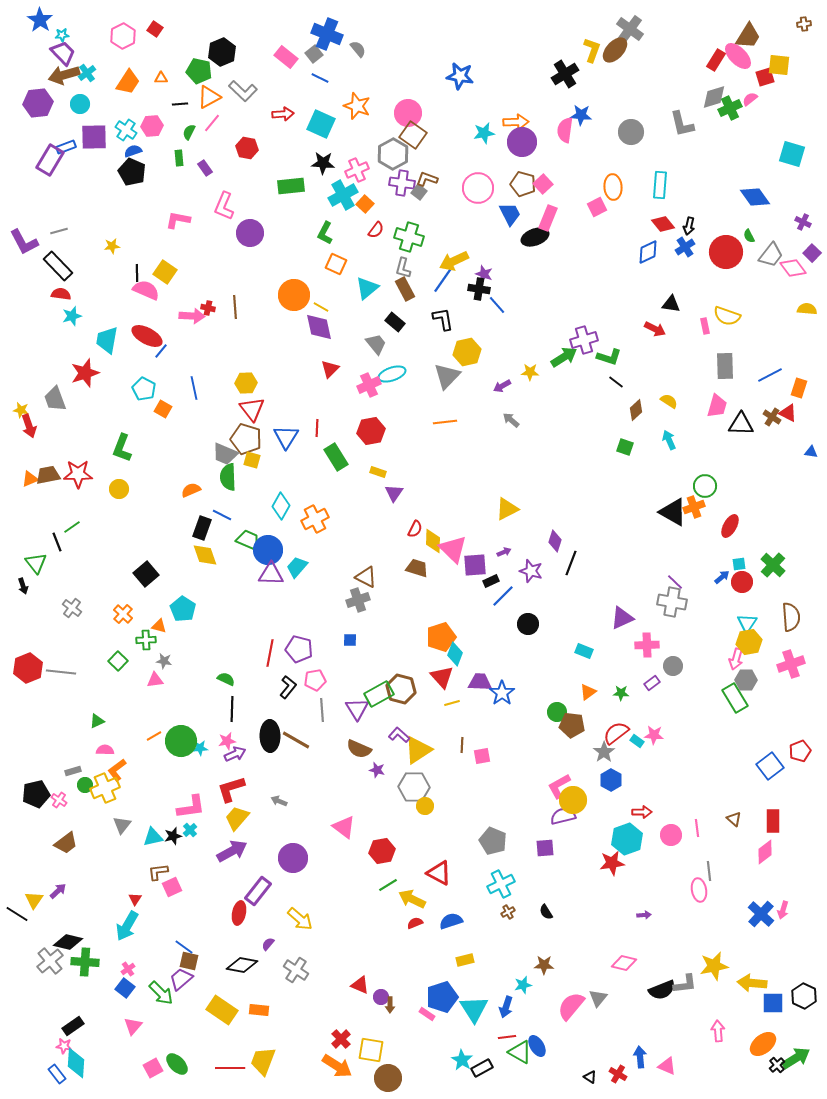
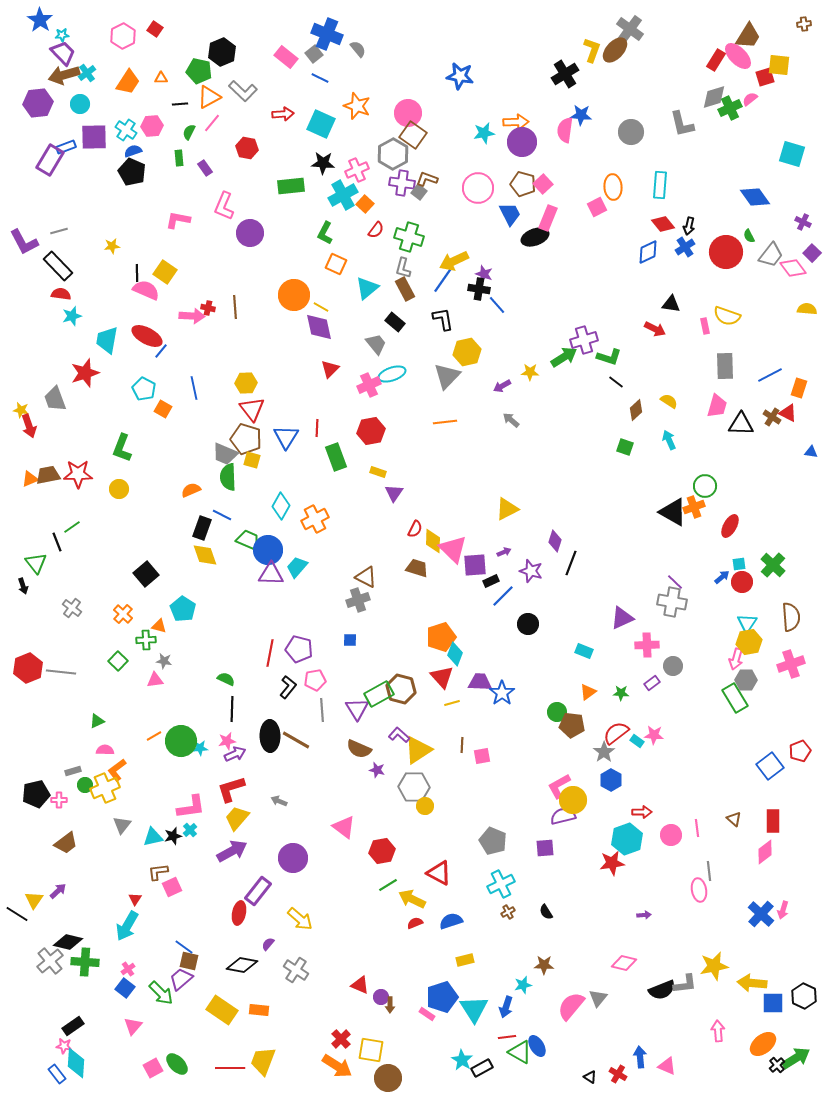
green rectangle at (336, 457): rotated 12 degrees clockwise
pink cross at (59, 800): rotated 35 degrees counterclockwise
